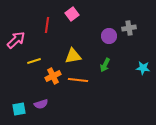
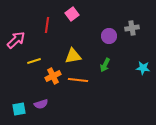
gray cross: moved 3 px right
